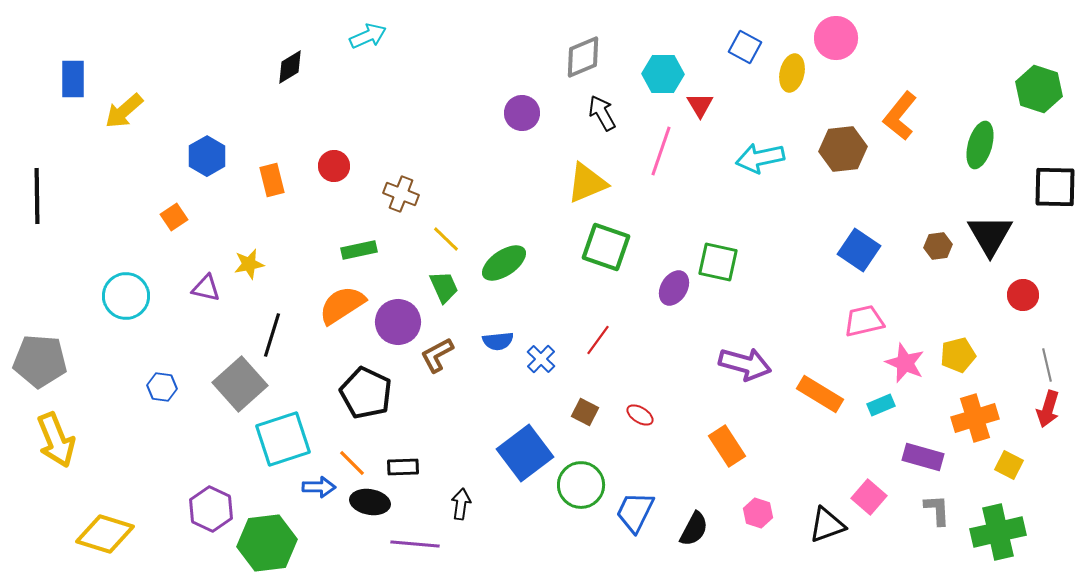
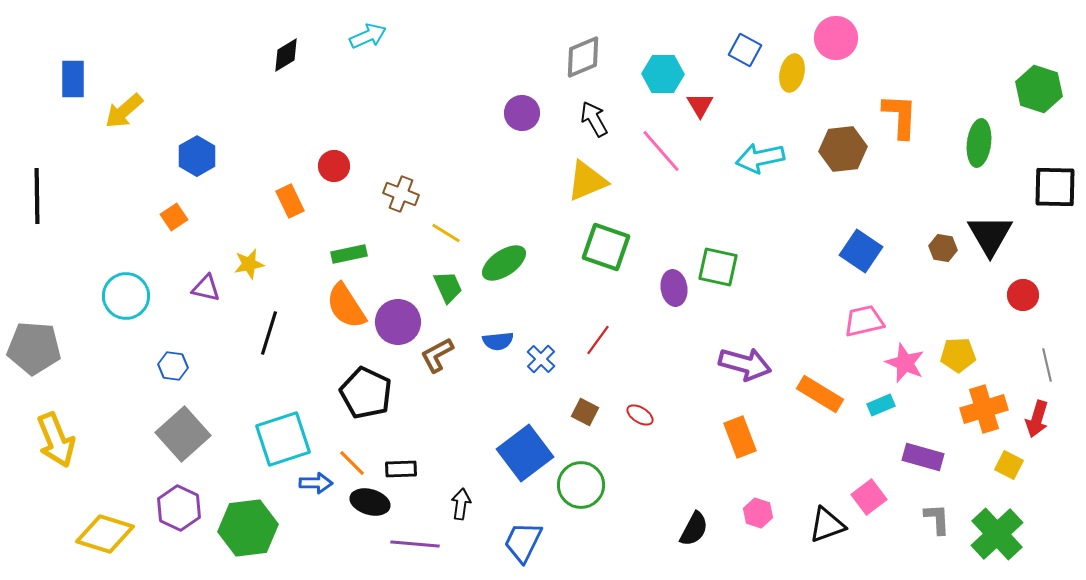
blue square at (745, 47): moved 3 px down
black diamond at (290, 67): moved 4 px left, 12 px up
black arrow at (602, 113): moved 8 px left, 6 px down
orange L-shape at (900, 116): rotated 144 degrees clockwise
green ellipse at (980, 145): moved 1 px left, 2 px up; rotated 9 degrees counterclockwise
pink line at (661, 151): rotated 60 degrees counterclockwise
blue hexagon at (207, 156): moved 10 px left
orange rectangle at (272, 180): moved 18 px right, 21 px down; rotated 12 degrees counterclockwise
yellow triangle at (587, 183): moved 2 px up
yellow line at (446, 239): moved 6 px up; rotated 12 degrees counterclockwise
brown hexagon at (938, 246): moved 5 px right, 2 px down; rotated 16 degrees clockwise
green rectangle at (359, 250): moved 10 px left, 4 px down
blue square at (859, 250): moved 2 px right, 1 px down
green square at (718, 262): moved 5 px down
green trapezoid at (444, 287): moved 4 px right
purple ellipse at (674, 288): rotated 40 degrees counterclockwise
orange semicircle at (342, 305): moved 4 px right, 1 px down; rotated 90 degrees counterclockwise
black line at (272, 335): moved 3 px left, 2 px up
yellow pentagon at (958, 355): rotated 12 degrees clockwise
gray pentagon at (40, 361): moved 6 px left, 13 px up
gray square at (240, 384): moved 57 px left, 50 px down
blue hexagon at (162, 387): moved 11 px right, 21 px up
red arrow at (1048, 409): moved 11 px left, 10 px down
orange cross at (975, 418): moved 9 px right, 9 px up
orange rectangle at (727, 446): moved 13 px right, 9 px up; rotated 12 degrees clockwise
black rectangle at (403, 467): moved 2 px left, 2 px down
blue arrow at (319, 487): moved 3 px left, 4 px up
pink square at (869, 497): rotated 12 degrees clockwise
black ellipse at (370, 502): rotated 6 degrees clockwise
purple hexagon at (211, 509): moved 32 px left, 1 px up
gray L-shape at (937, 510): moved 9 px down
blue trapezoid at (635, 512): moved 112 px left, 30 px down
green cross at (998, 532): moved 1 px left, 2 px down; rotated 30 degrees counterclockwise
green hexagon at (267, 543): moved 19 px left, 15 px up
